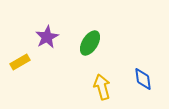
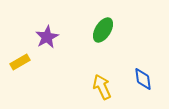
green ellipse: moved 13 px right, 13 px up
yellow arrow: rotated 10 degrees counterclockwise
